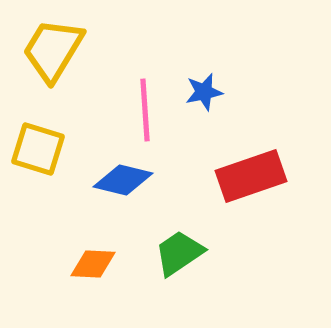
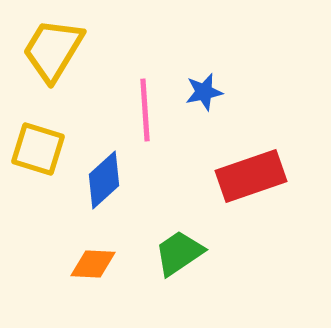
blue diamond: moved 19 px left; rotated 56 degrees counterclockwise
